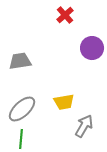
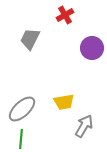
red cross: rotated 12 degrees clockwise
gray trapezoid: moved 10 px right, 22 px up; rotated 55 degrees counterclockwise
